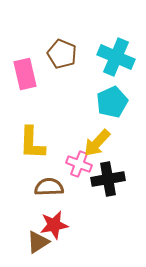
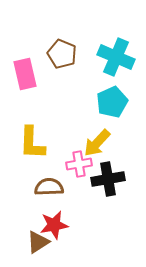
pink cross: rotated 30 degrees counterclockwise
